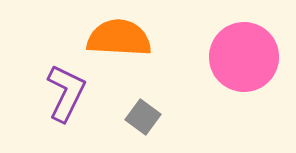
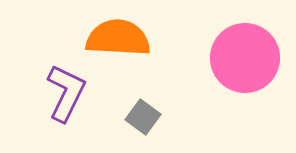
orange semicircle: moved 1 px left
pink circle: moved 1 px right, 1 px down
